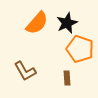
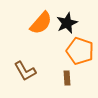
orange semicircle: moved 4 px right
orange pentagon: moved 2 px down
